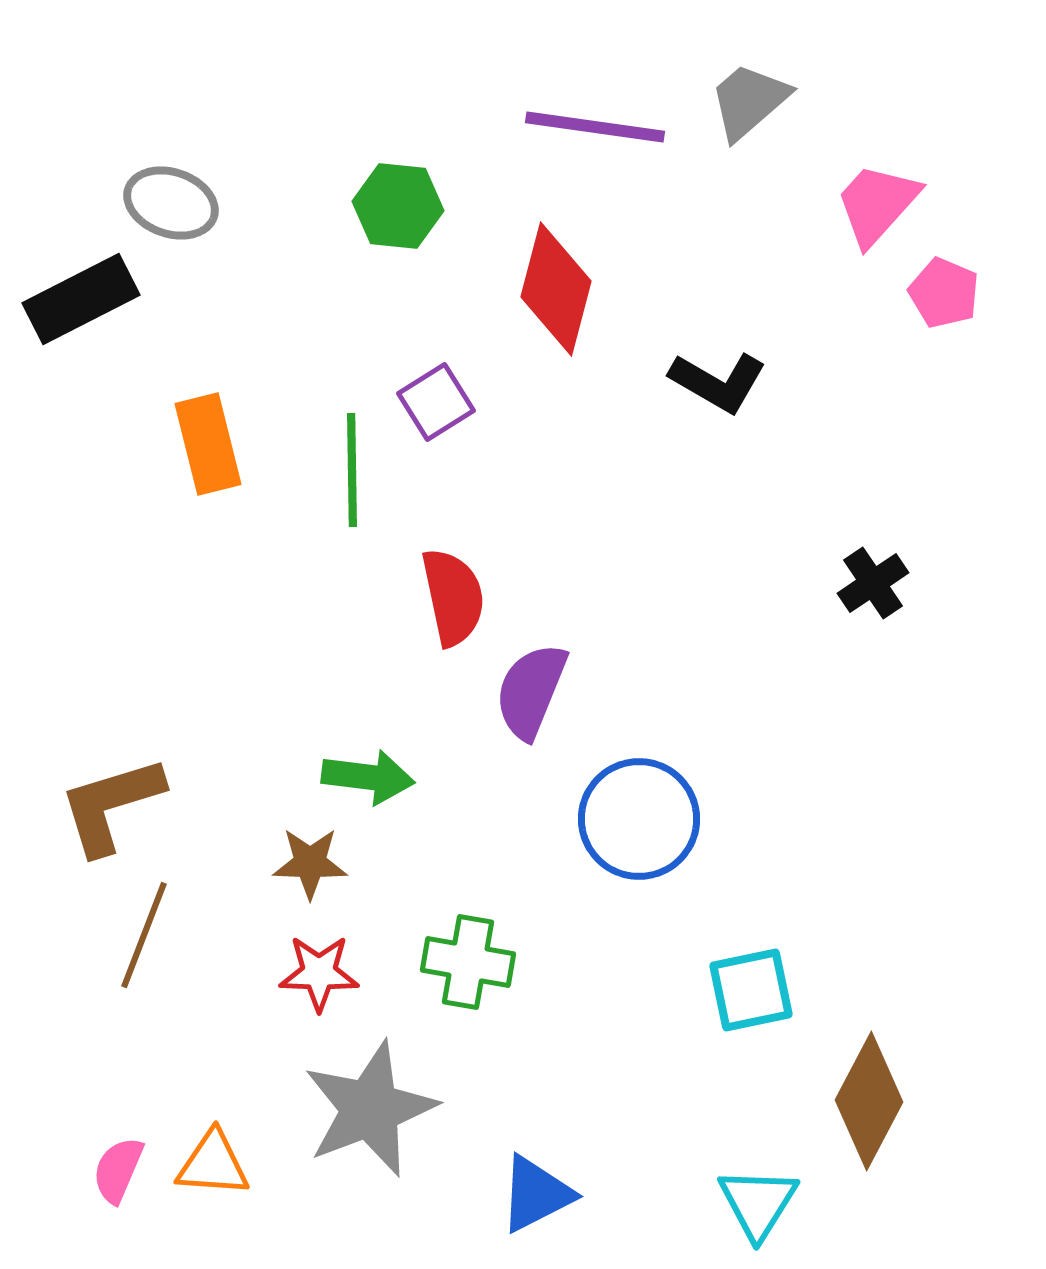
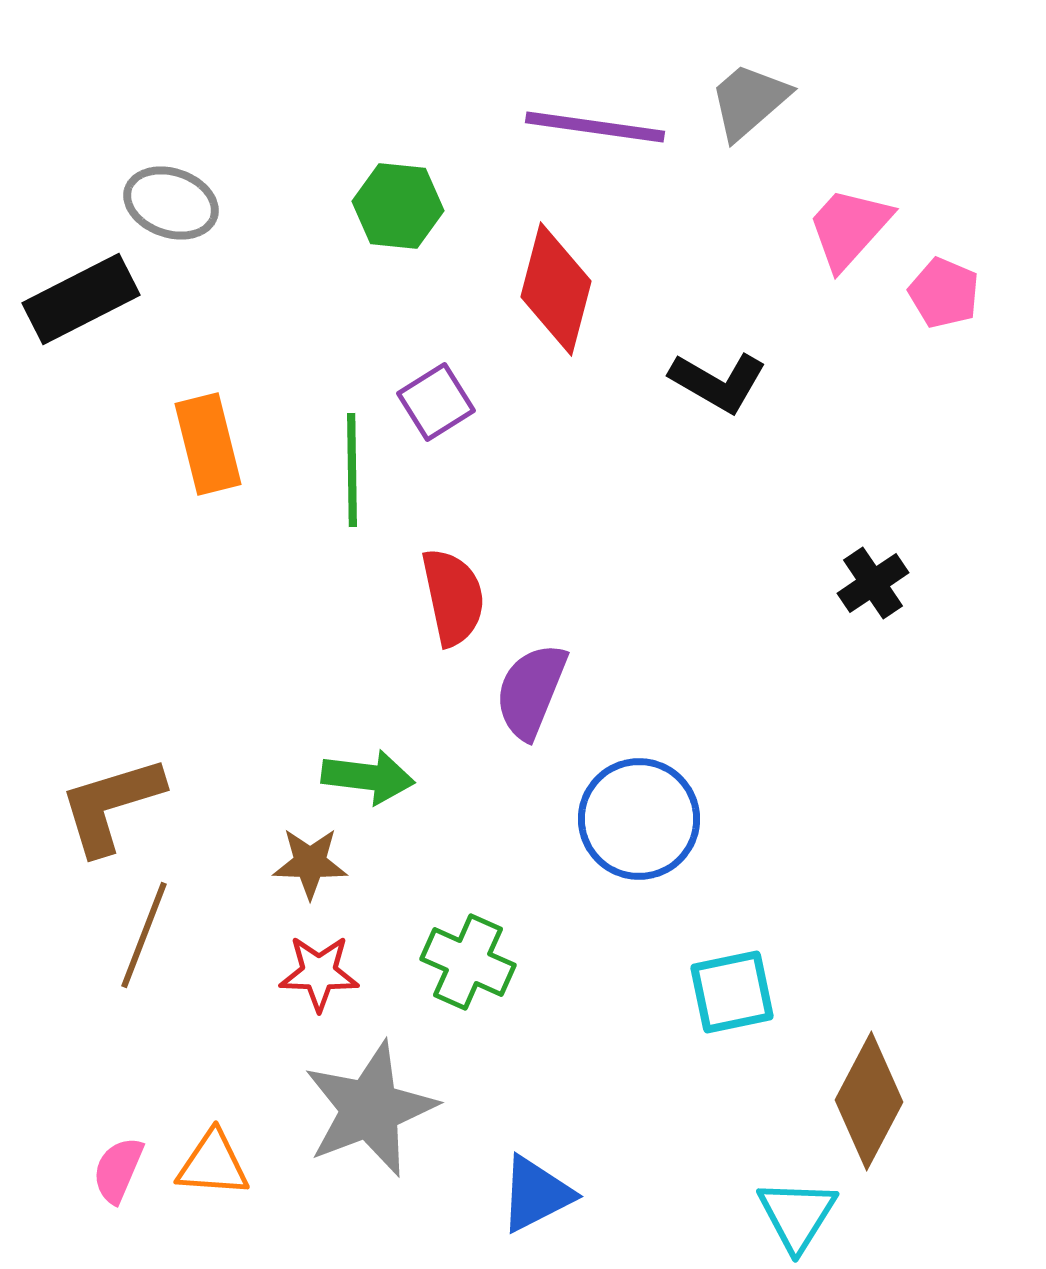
pink trapezoid: moved 28 px left, 24 px down
green cross: rotated 14 degrees clockwise
cyan square: moved 19 px left, 2 px down
cyan triangle: moved 39 px right, 12 px down
